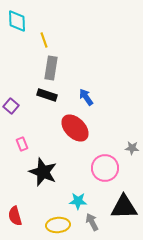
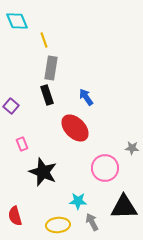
cyan diamond: rotated 20 degrees counterclockwise
black rectangle: rotated 54 degrees clockwise
